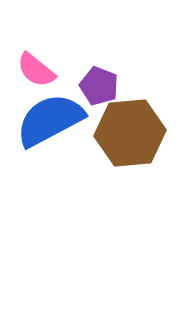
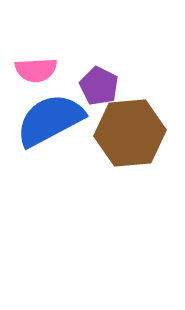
pink semicircle: rotated 42 degrees counterclockwise
purple pentagon: rotated 6 degrees clockwise
